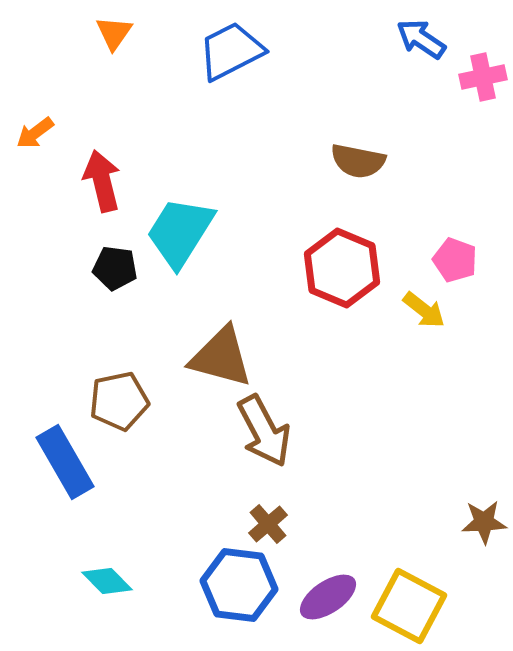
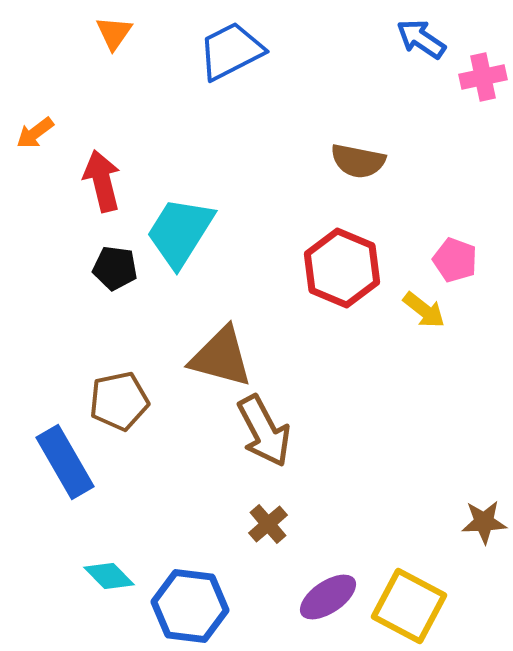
cyan diamond: moved 2 px right, 5 px up
blue hexagon: moved 49 px left, 21 px down
